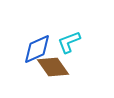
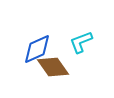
cyan L-shape: moved 12 px right
